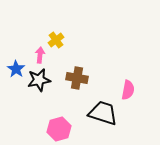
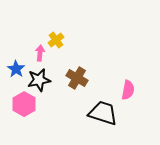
pink arrow: moved 2 px up
brown cross: rotated 20 degrees clockwise
pink hexagon: moved 35 px left, 25 px up; rotated 15 degrees counterclockwise
